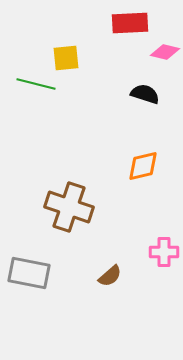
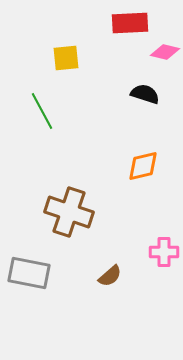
green line: moved 6 px right, 27 px down; rotated 48 degrees clockwise
brown cross: moved 5 px down
